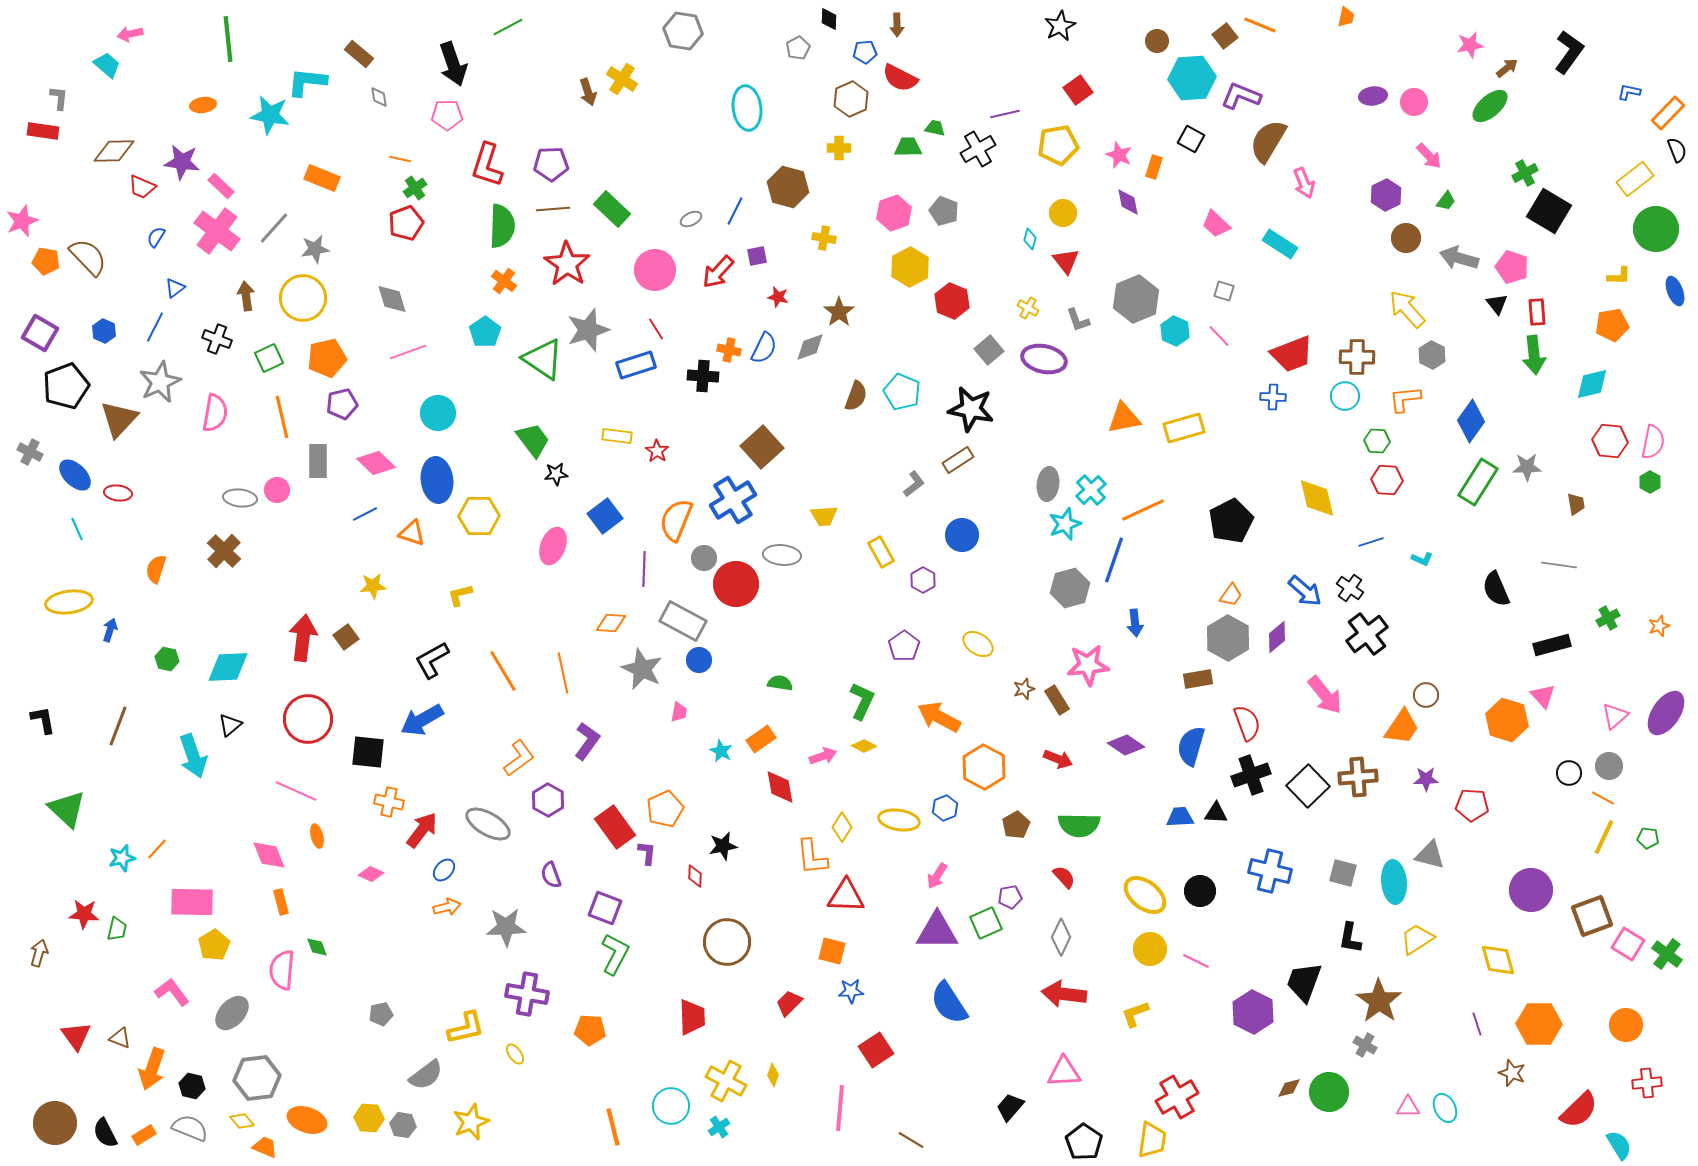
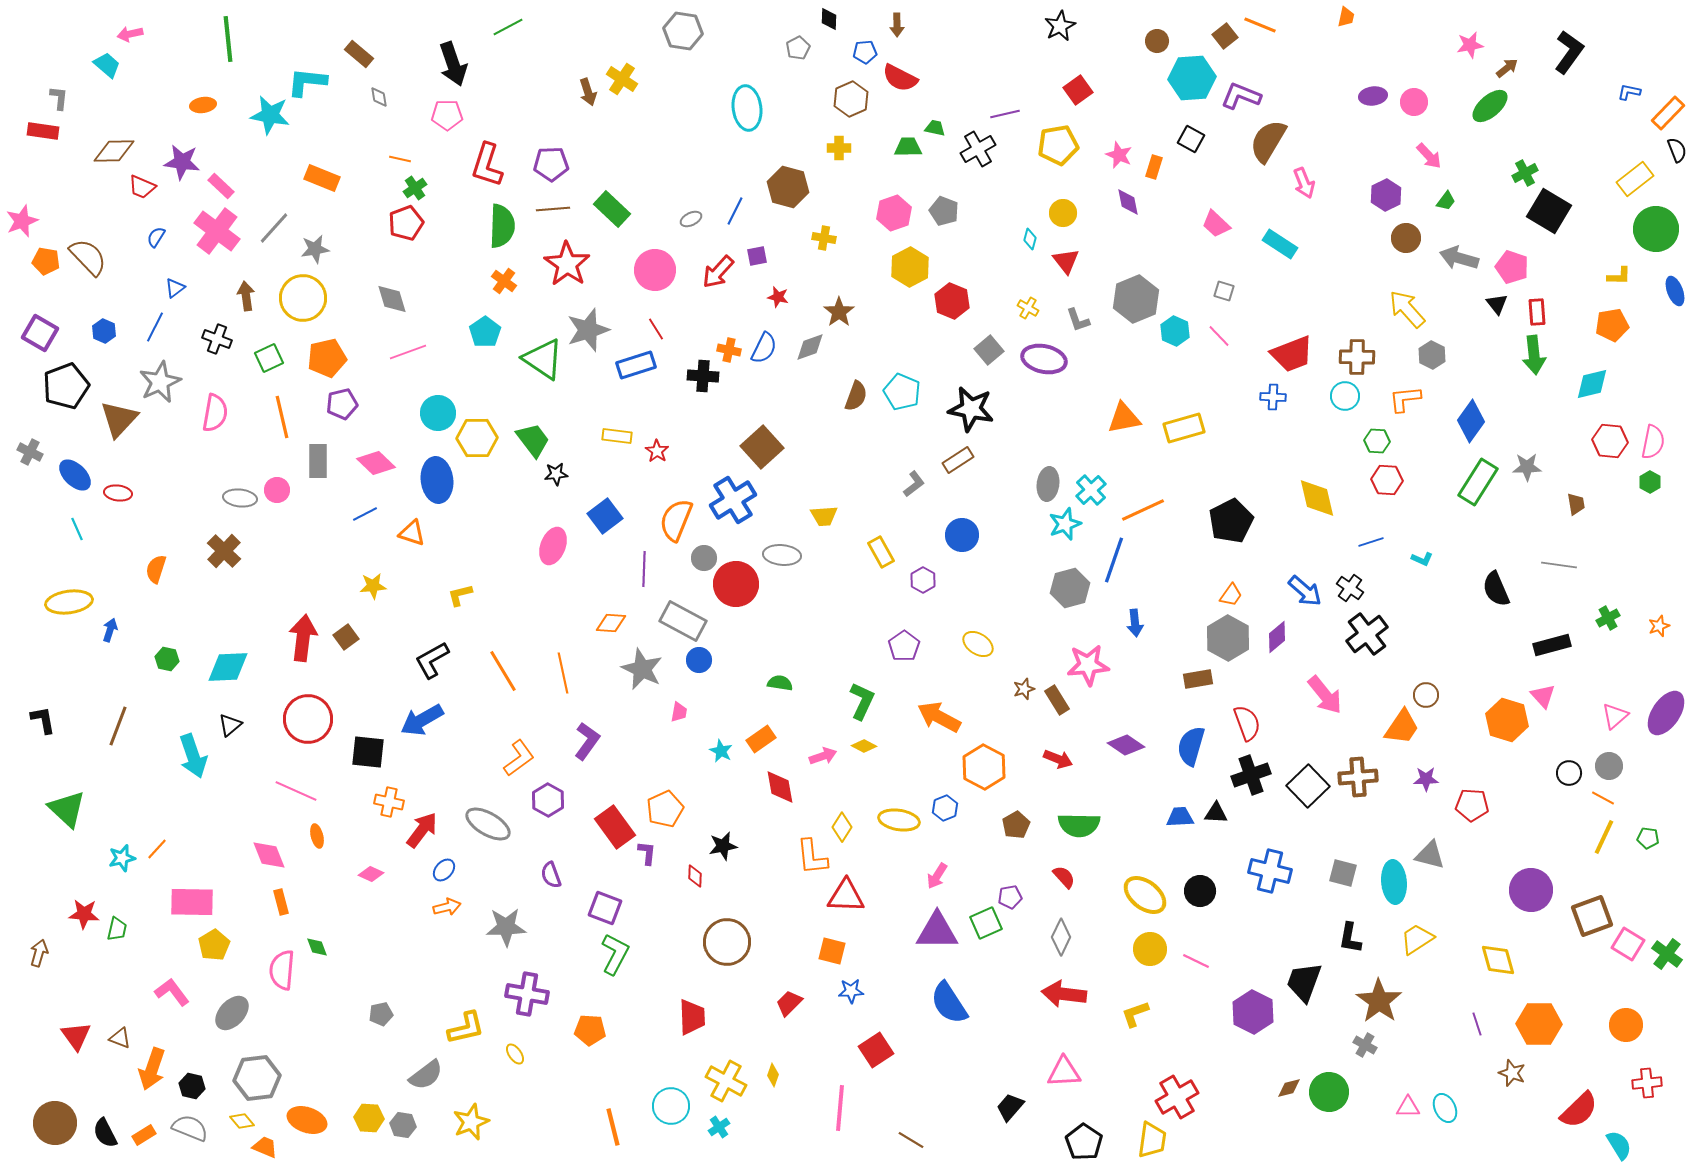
yellow hexagon at (479, 516): moved 2 px left, 78 px up
